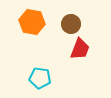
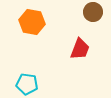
brown circle: moved 22 px right, 12 px up
cyan pentagon: moved 13 px left, 6 px down
